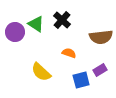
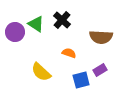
brown semicircle: rotated 10 degrees clockwise
